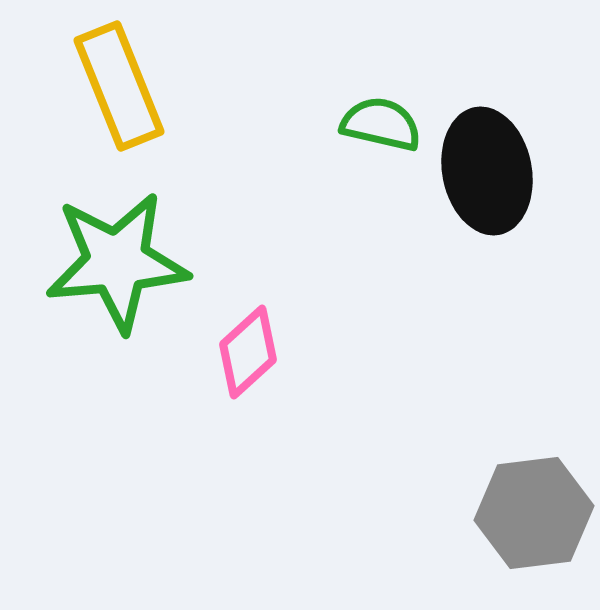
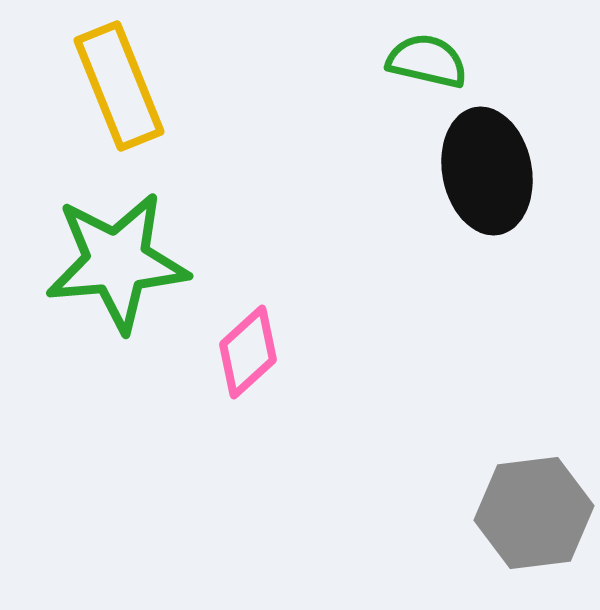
green semicircle: moved 46 px right, 63 px up
